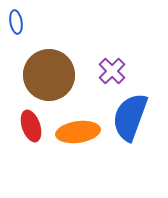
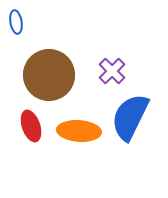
blue semicircle: rotated 6 degrees clockwise
orange ellipse: moved 1 px right, 1 px up; rotated 12 degrees clockwise
